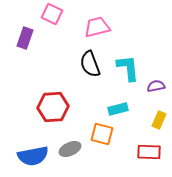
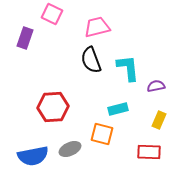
black semicircle: moved 1 px right, 4 px up
